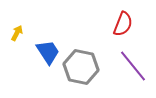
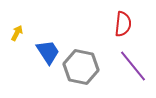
red semicircle: rotated 15 degrees counterclockwise
